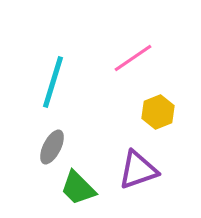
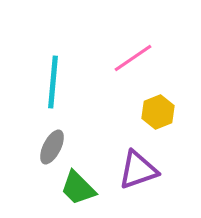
cyan line: rotated 12 degrees counterclockwise
